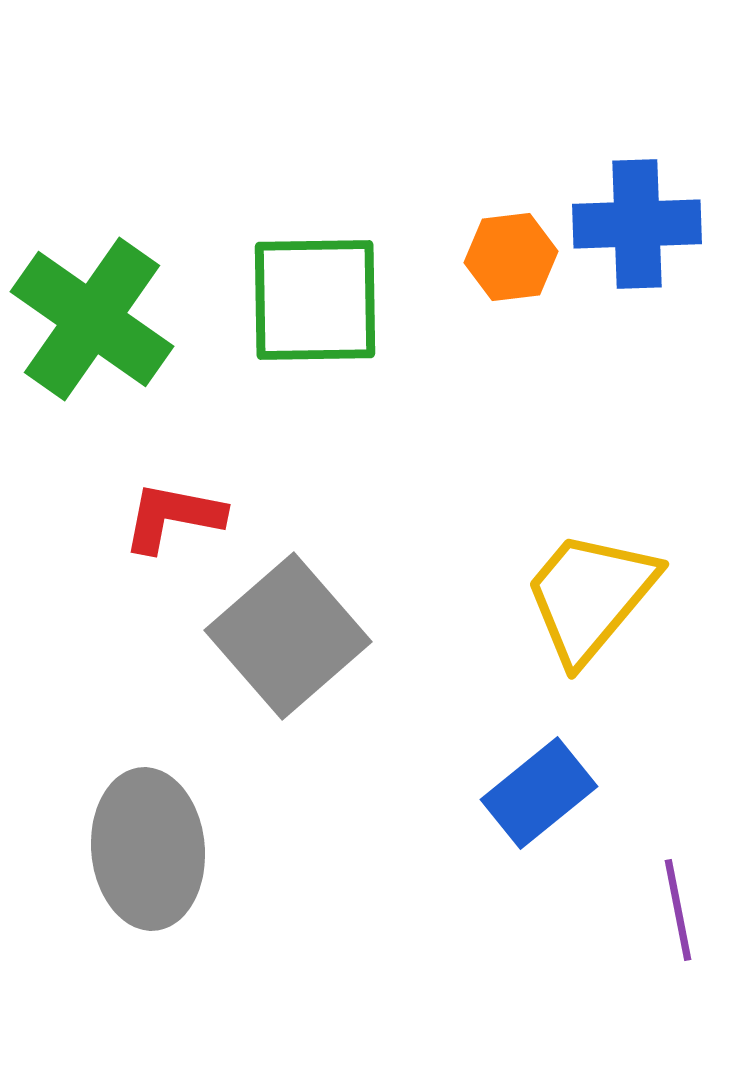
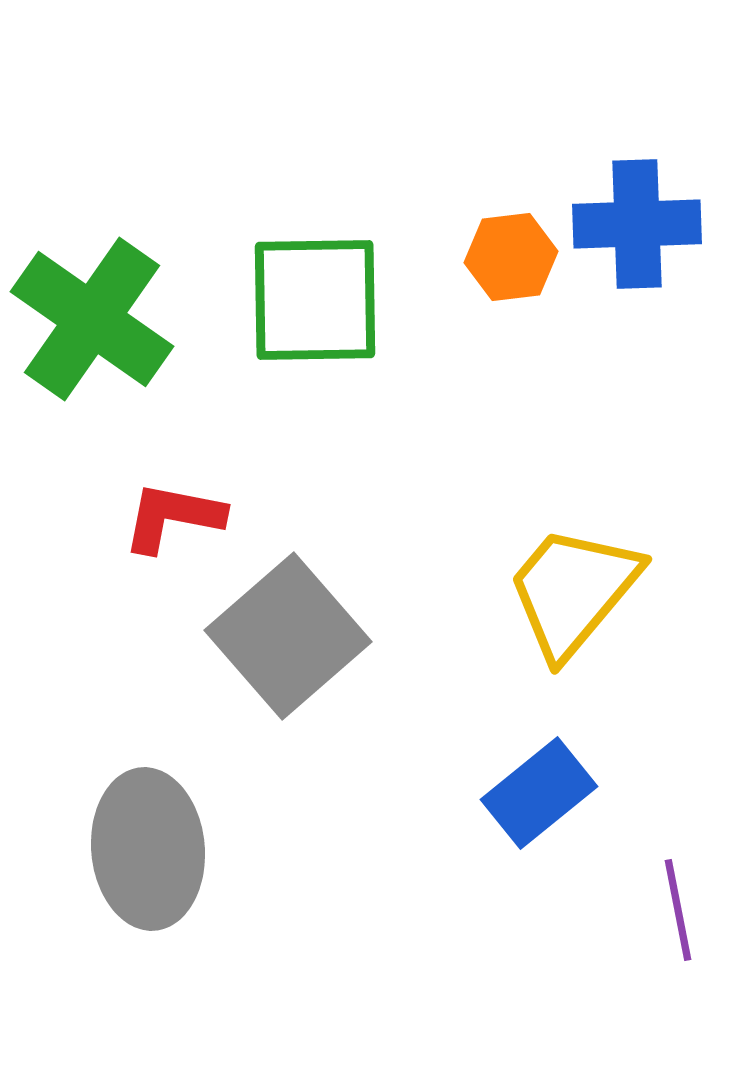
yellow trapezoid: moved 17 px left, 5 px up
